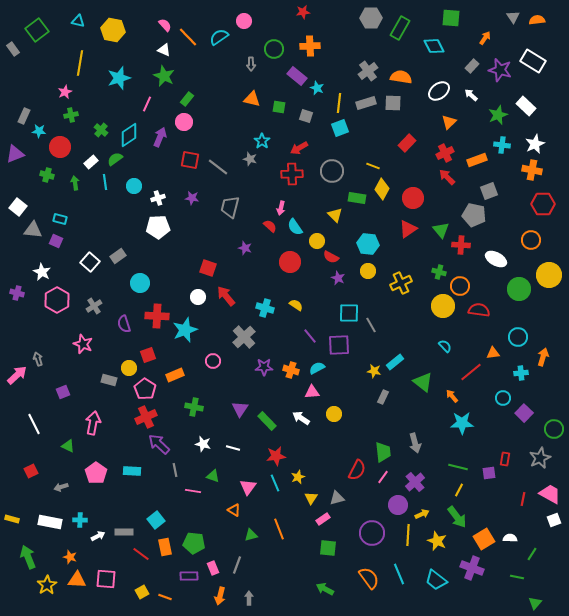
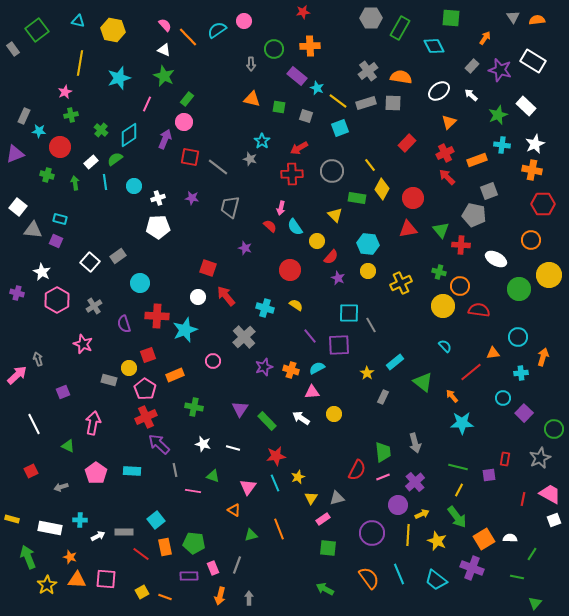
cyan semicircle at (219, 37): moved 2 px left, 7 px up
yellow line at (339, 103): moved 1 px left, 2 px up; rotated 60 degrees counterclockwise
purple arrow at (160, 137): moved 5 px right, 2 px down
red square at (190, 160): moved 3 px up
yellow line at (373, 166): moved 3 px left, 1 px up; rotated 32 degrees clockwise
red triangle at (408, 229): rotated 24 degrees clockwise
red semicircle at (331, 257): rotated 77 degrees counterclockwise
red circle at (290, 262): moved 8 px down
purple star at (264, 367): rotated 18 degrees counterclockwise
yellow star at (374, 371): moved 7 px left, 2 px down; rotated 24 degrees clockwise
purple square at (489, 473): moved 2 px down
pink line at (383, 477): rotated 32 degrees clockwise
white rectangle at (50, 522): moved 6 px down
